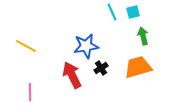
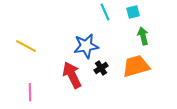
cyan line: moved 7 px left
orange trapezoid: moved 2 px left, 1 px up
